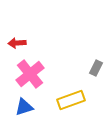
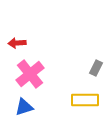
yellow rectangle: moved 14 px right; rotated 20 degrees clockwise
